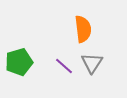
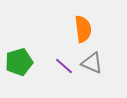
gray triangle: rotated 40 degrees counterclockwise
